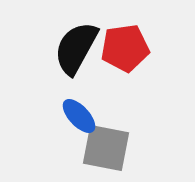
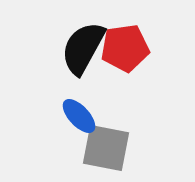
black semicircle: moved 7 px right
